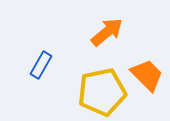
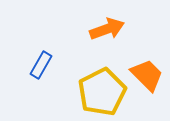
orange arrow: moved 3 px up; rotated 20 degrees clockwise
yellow pentagon: rotated 15 degrees counterclockwise
